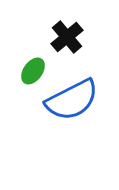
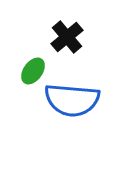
blue semicircle: rotated 32 degrees clockwise
